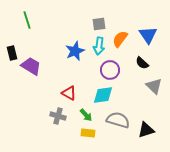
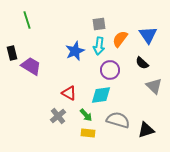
cyan diamond: moved 2 px left
gray cross: rotated 35 degrees clockwise
